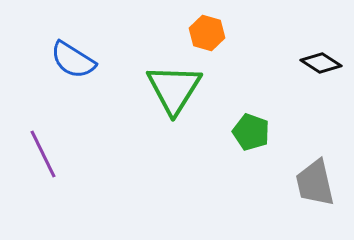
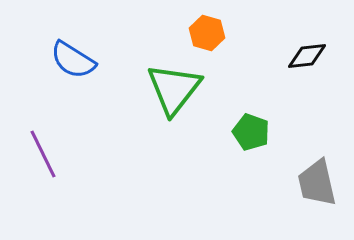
black diamond: moved 14 px left, 7 px up; rotated 39 degrees counterclockwise
green triangle: rotated 6 degrees clockwise
gray trapezoid: moved 2 px right
